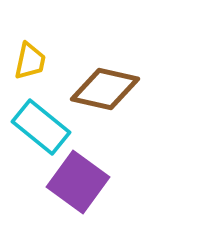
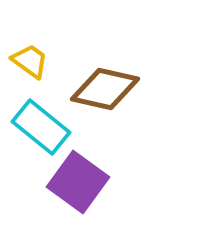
yellow trapezoid: rotated 66 degrees counterclockwise
